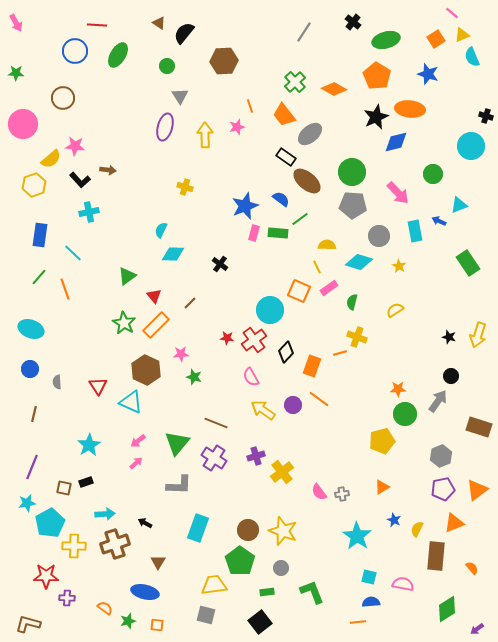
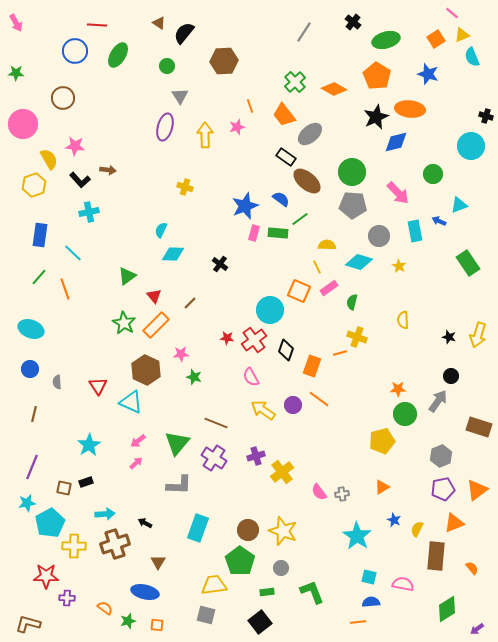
yellow semicircle at (51, 159): moved 2 px left; rotated 80 degrees counterclockwise
yellow semicircle at (395, 310): moved 8 px right, 10 px down; rotated 60 degrees counterclockwise
black diamond at (286, 352): moved 2 px up; rotated 25 degrees counterclockwise
